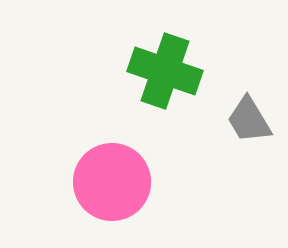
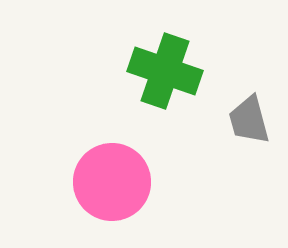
gray trapezoid: rotated 16 degrees clockwise
